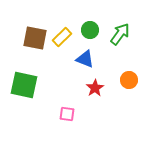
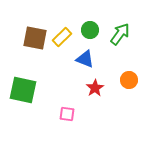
green square: moved 1 px left, 5 px down
